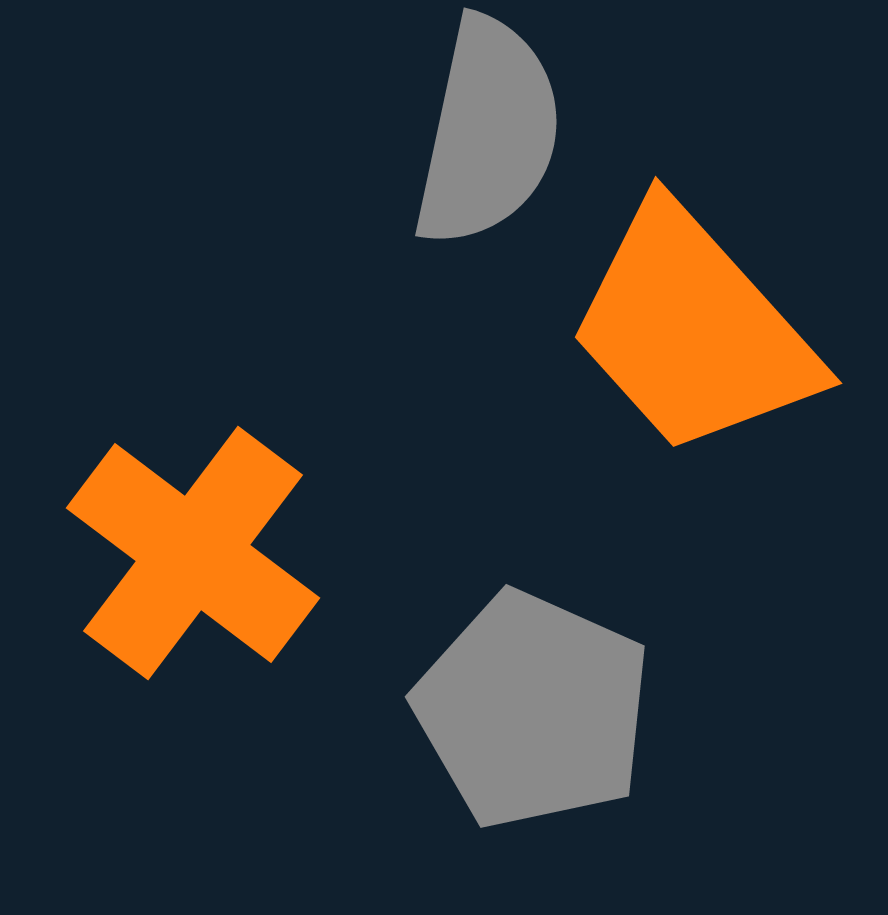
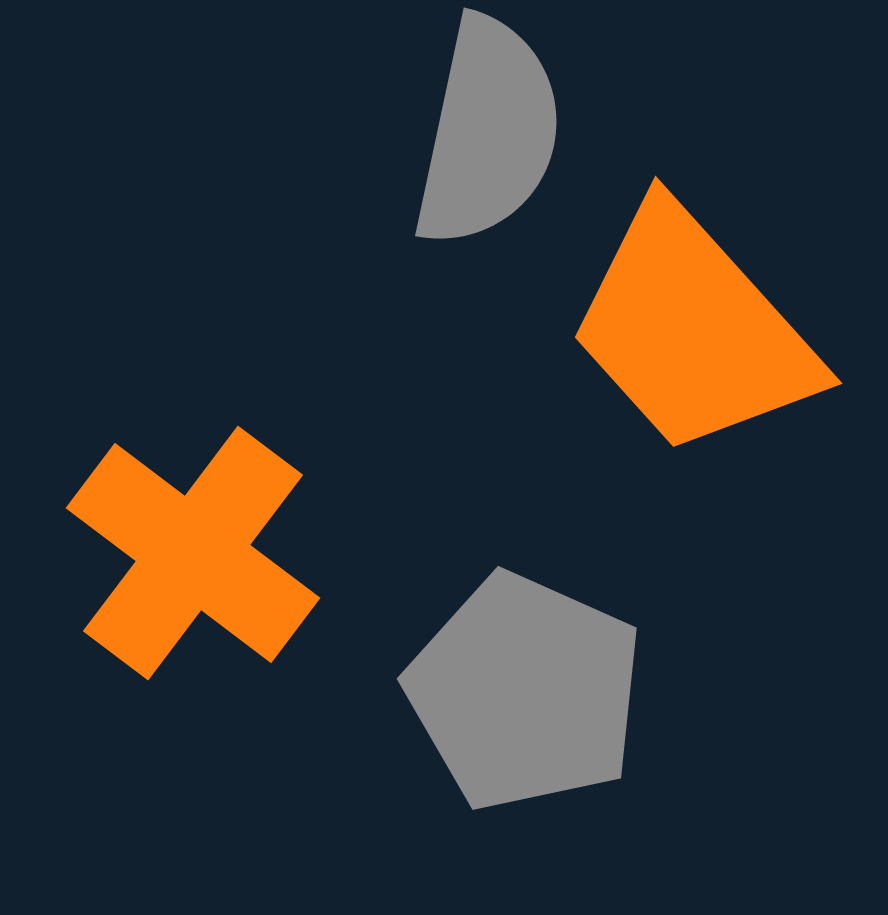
gray pentagon: moved 8 px left, 18 px up
